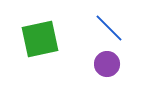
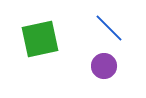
purple circle: moved 3 px left, 2 px down
